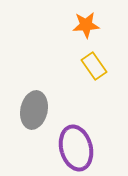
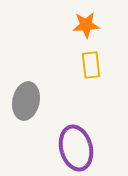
yellow rectangle: moved 3 px left, 1 px up; rotated 28 degrees clockwise
gray ellipse: moved 8 px left, 9 px up
